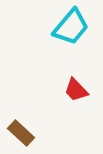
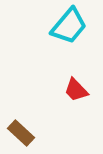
cyan trapezoid: moved 2 px left, 1 px up
